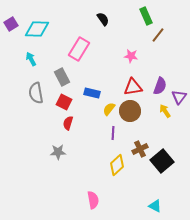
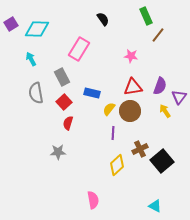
red square: rotated 21 degrees clockwise
